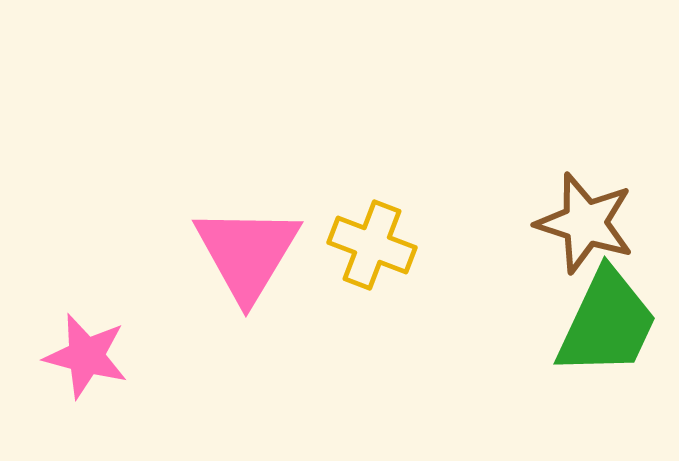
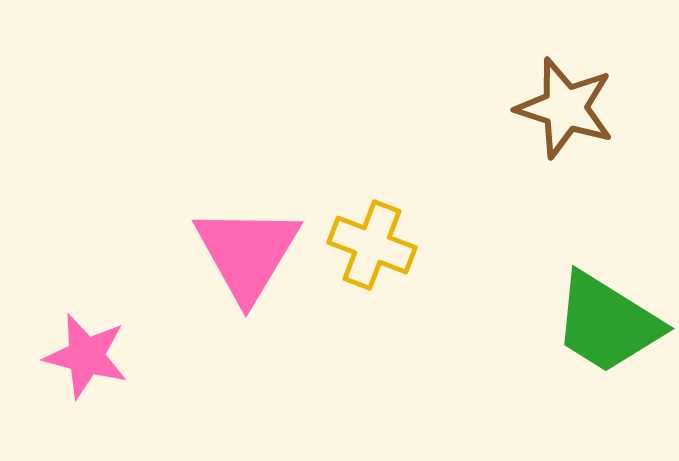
brown star: moved 20 px left, 115 px up
green trapezoid: rotated 97 degrees clockwise
